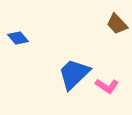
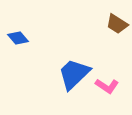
brown trapezoid: rotated 15 degrees counterclockwise
